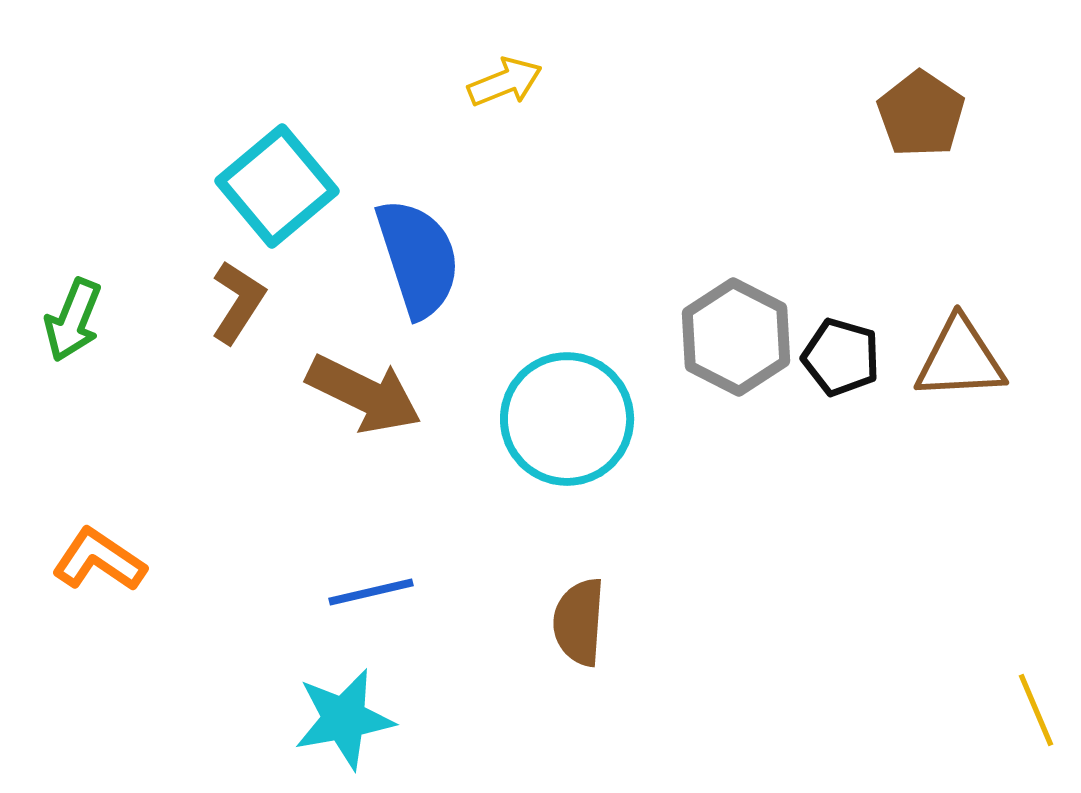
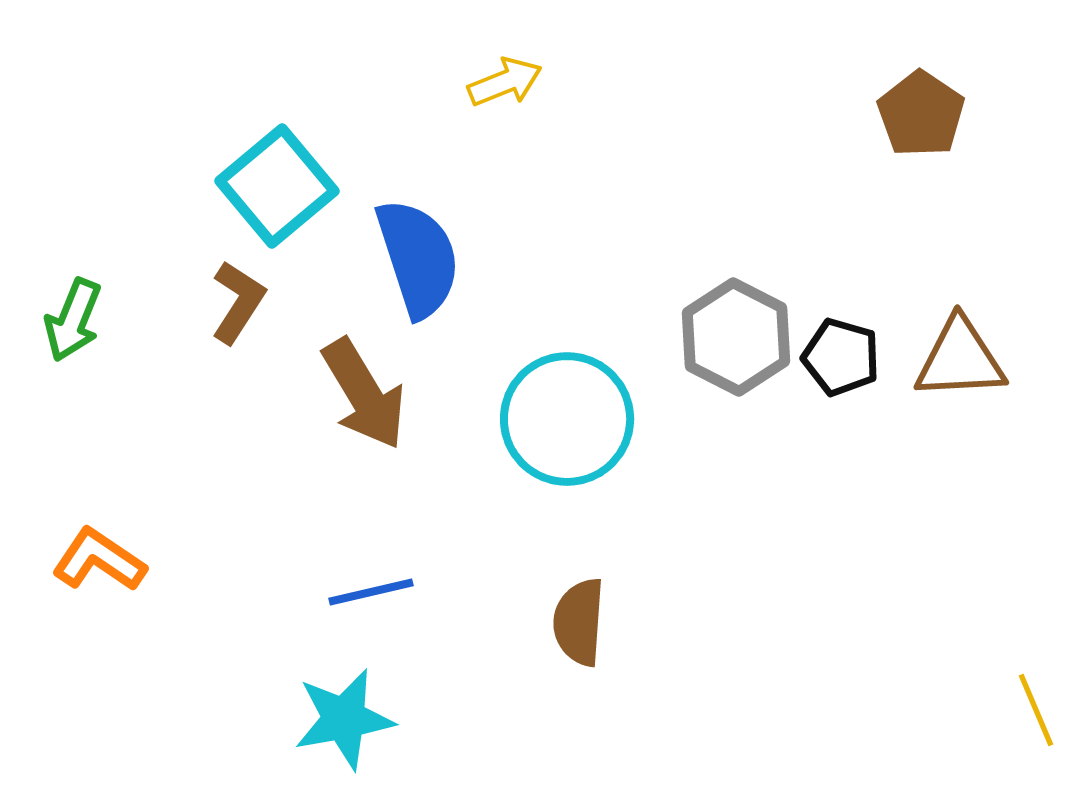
brown arrow: rotated 33 degrees clockwise
